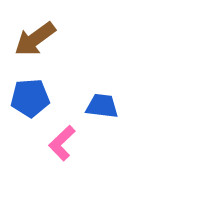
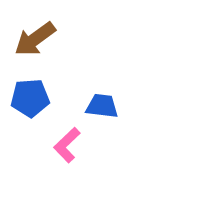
pink L-shape: moved 5 px right, 2 px down
